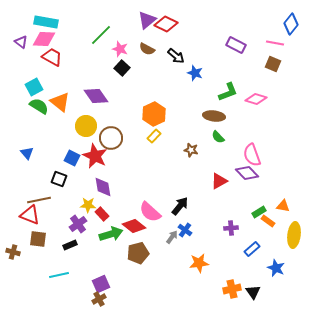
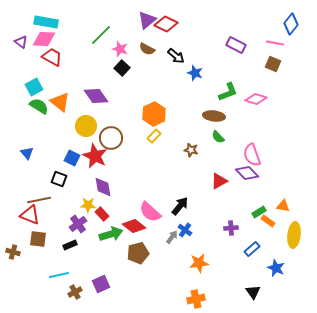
orange cross at (232, 289): moved 36 px left, 10 px down
brown cross at (99, 299): moved 24 px left, 7 px up
